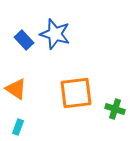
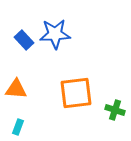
blue star: rotated 20 degrees counterclockwise
orange triangle: rotated 30 degrees counterclockwise
green cross: moved 1 px down
